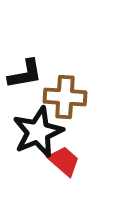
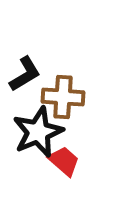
black L-shape: rotated 21 degrees counterclockwise
brown cross: moved 2 px left
